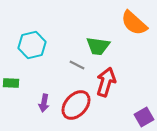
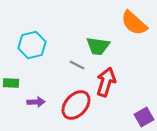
purple arrow: moved 8 px left, 1 px up; rotated 102 degrees counterclockwise
